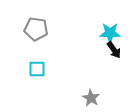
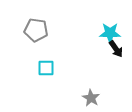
gray pentagon: moved 1 px down
black arrow: moved 2 px right, 1 px up
cyan square: moved 9 px right, 1 px up
